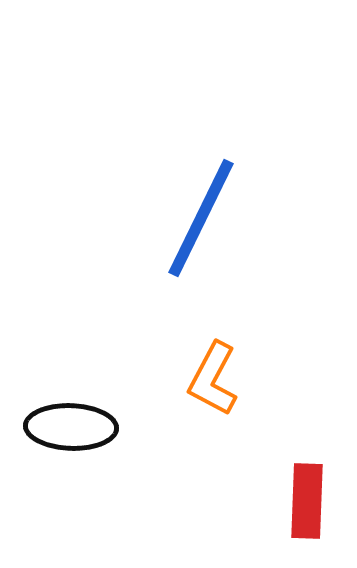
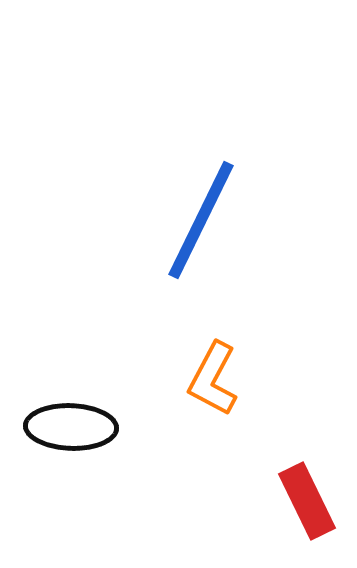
blue line: moved 2 px down
red rectangle: rotated 28 degrees counterclockwise
